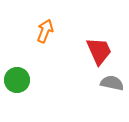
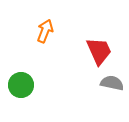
green circle: moved 4 px right, 5 px down
